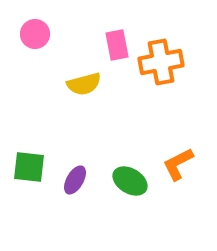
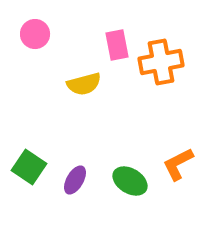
green square: rotated 28 degrees clockwise
